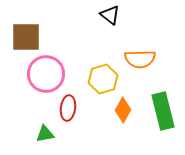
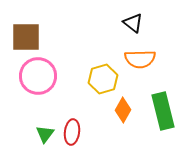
black triangle: moved 23 px right, 8 px down
pink circle: moved 8 px left, 2 px down
red ellipse: moved 4 px right, 24 px down
green triangle: rotated 42 degrees counterclockwise
